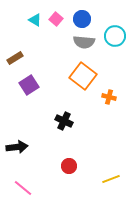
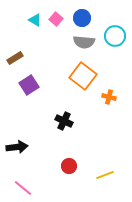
blue circle: moved 1 px up
yellow line: moved 6 px left, 4 px up
